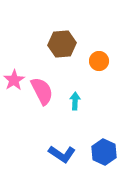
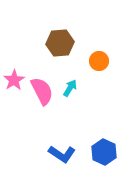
brown hexagon: moved 2 px left, 1 px up
cyan arrow: moved 5 px left, 13 px up; rotated 30 degrees clockwise
